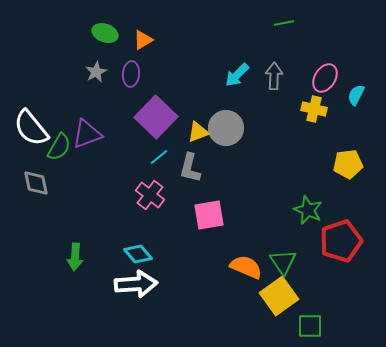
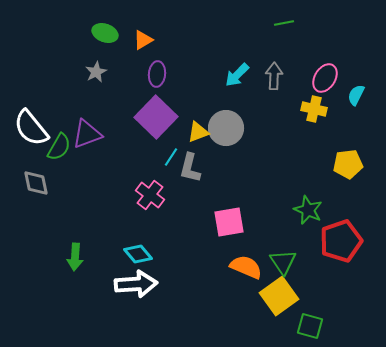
purple ellipse: moved 26 px right
cyan line: moved 12 px right; rotated 18 degrees counterclockwise
pink square: moved 20 px right, 7 px down
green square: rotated 16 degrees clockwise
